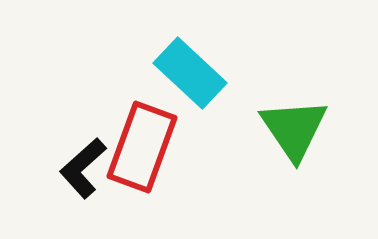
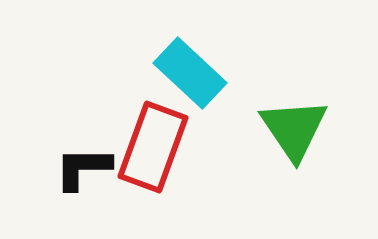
red rectangle: moved 11 px right
black L-shape: rotated 42 degrees clockwise
